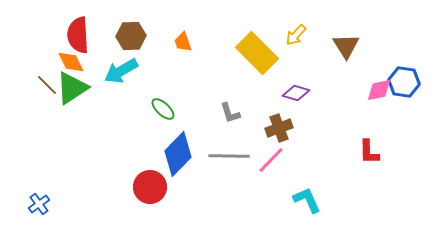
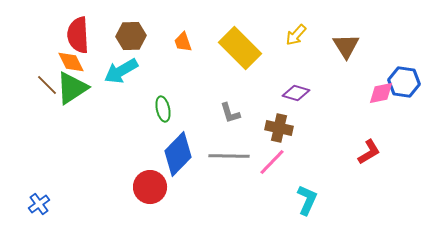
yellow rectangle: moved 17 px left, 5 px up
pink diamond: moved 2 px right, 3 px down
green ellipse: rotated 35 degrees clockwise
brown cross: rotated 32 degrees clockwise
red L-shape: rotated 120 degrees counterclockwise
pink line: moved 1 px right, 2 px down
cyan L-shape: rotated 48 degrees clockwise
